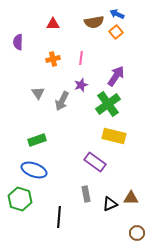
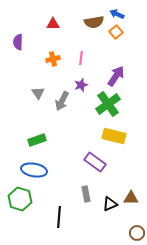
blue ellipse: rotated 10 degrees counterclockwise
